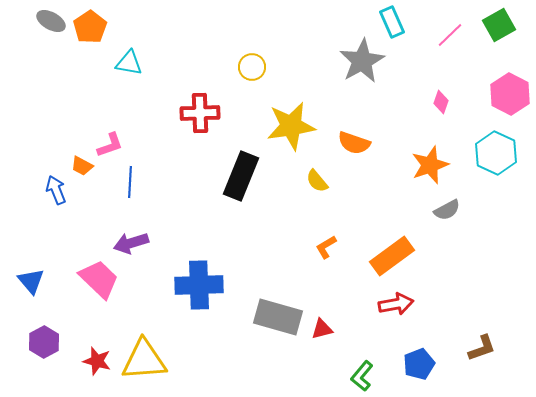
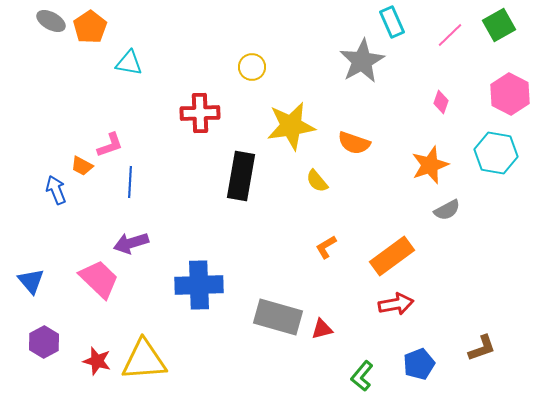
cyan hexagon: rotated 15 degrees counterclockwise
black rectangle: rotated 12 degrees counterclockwise
